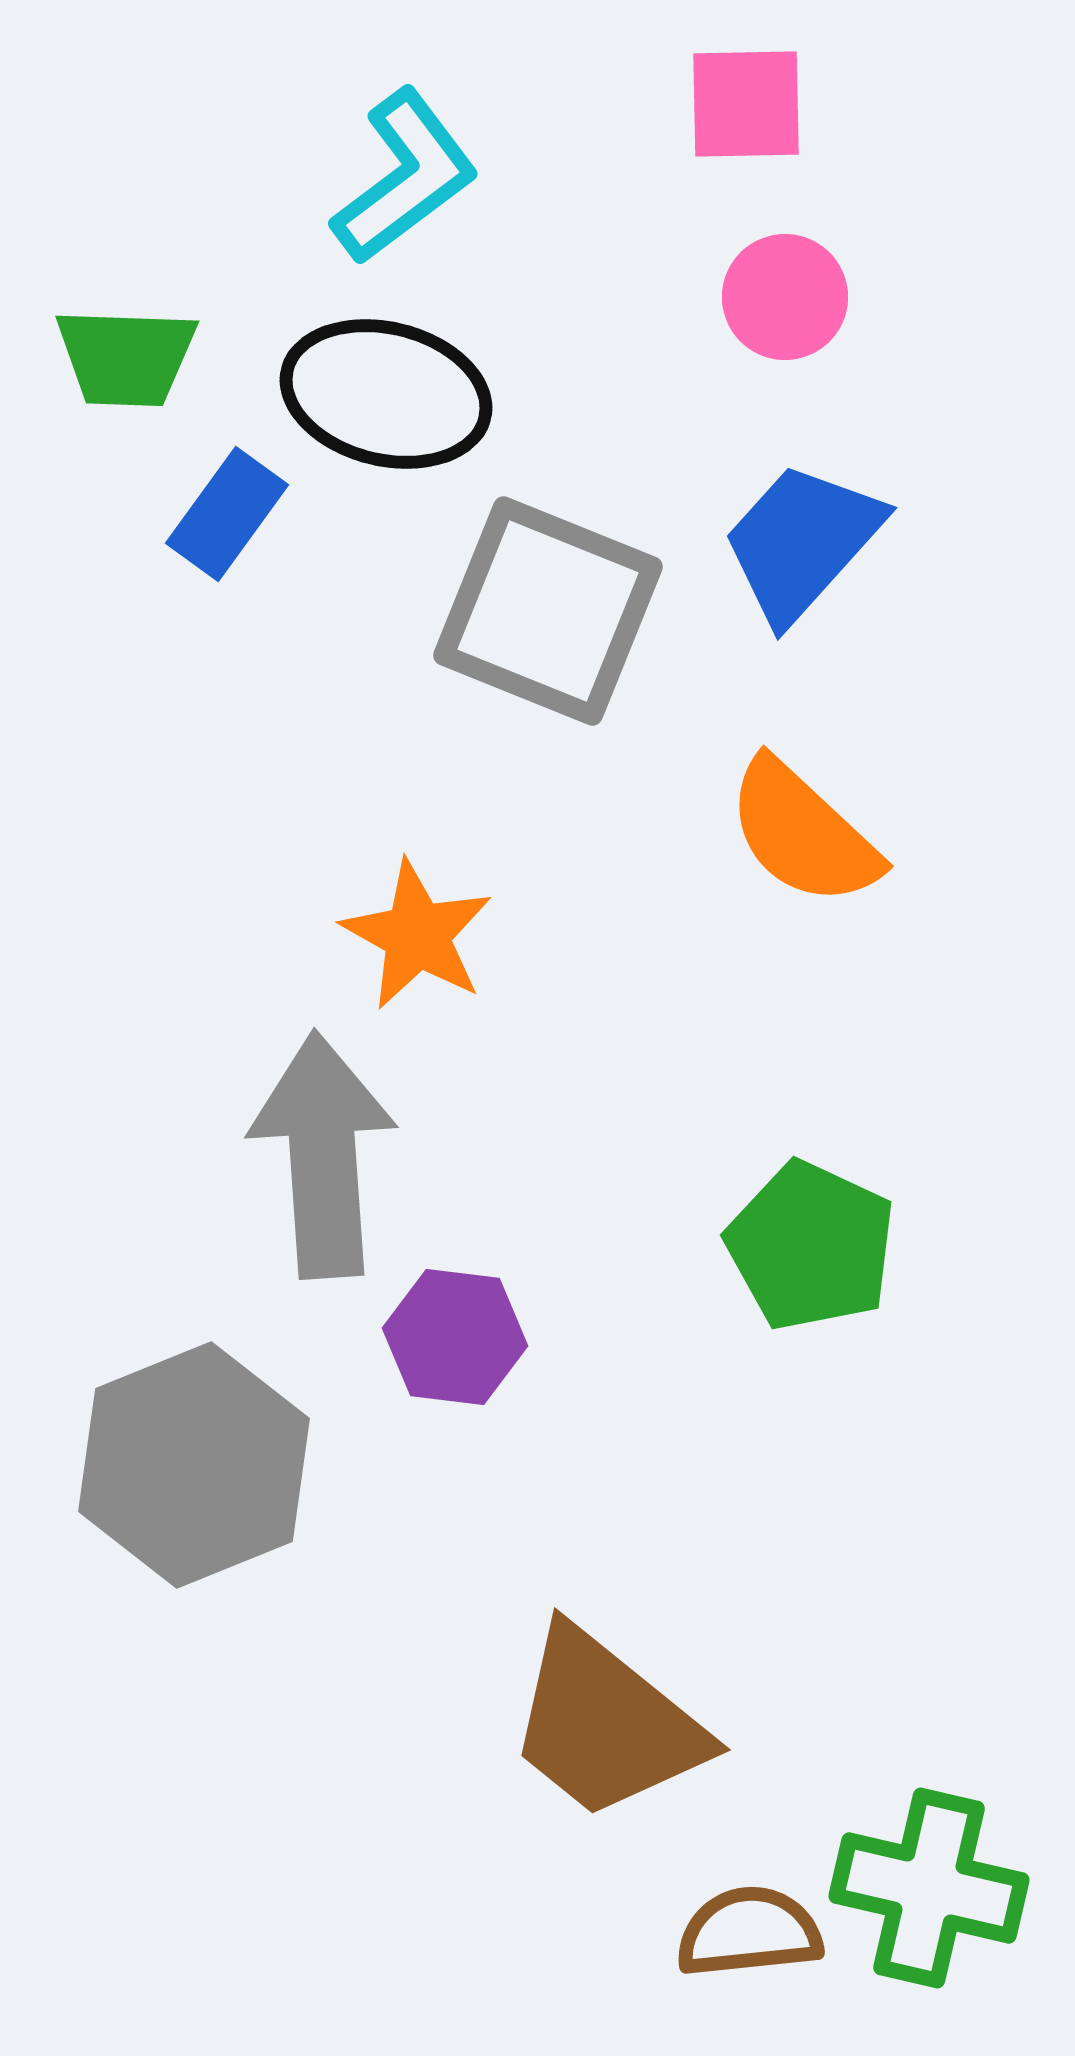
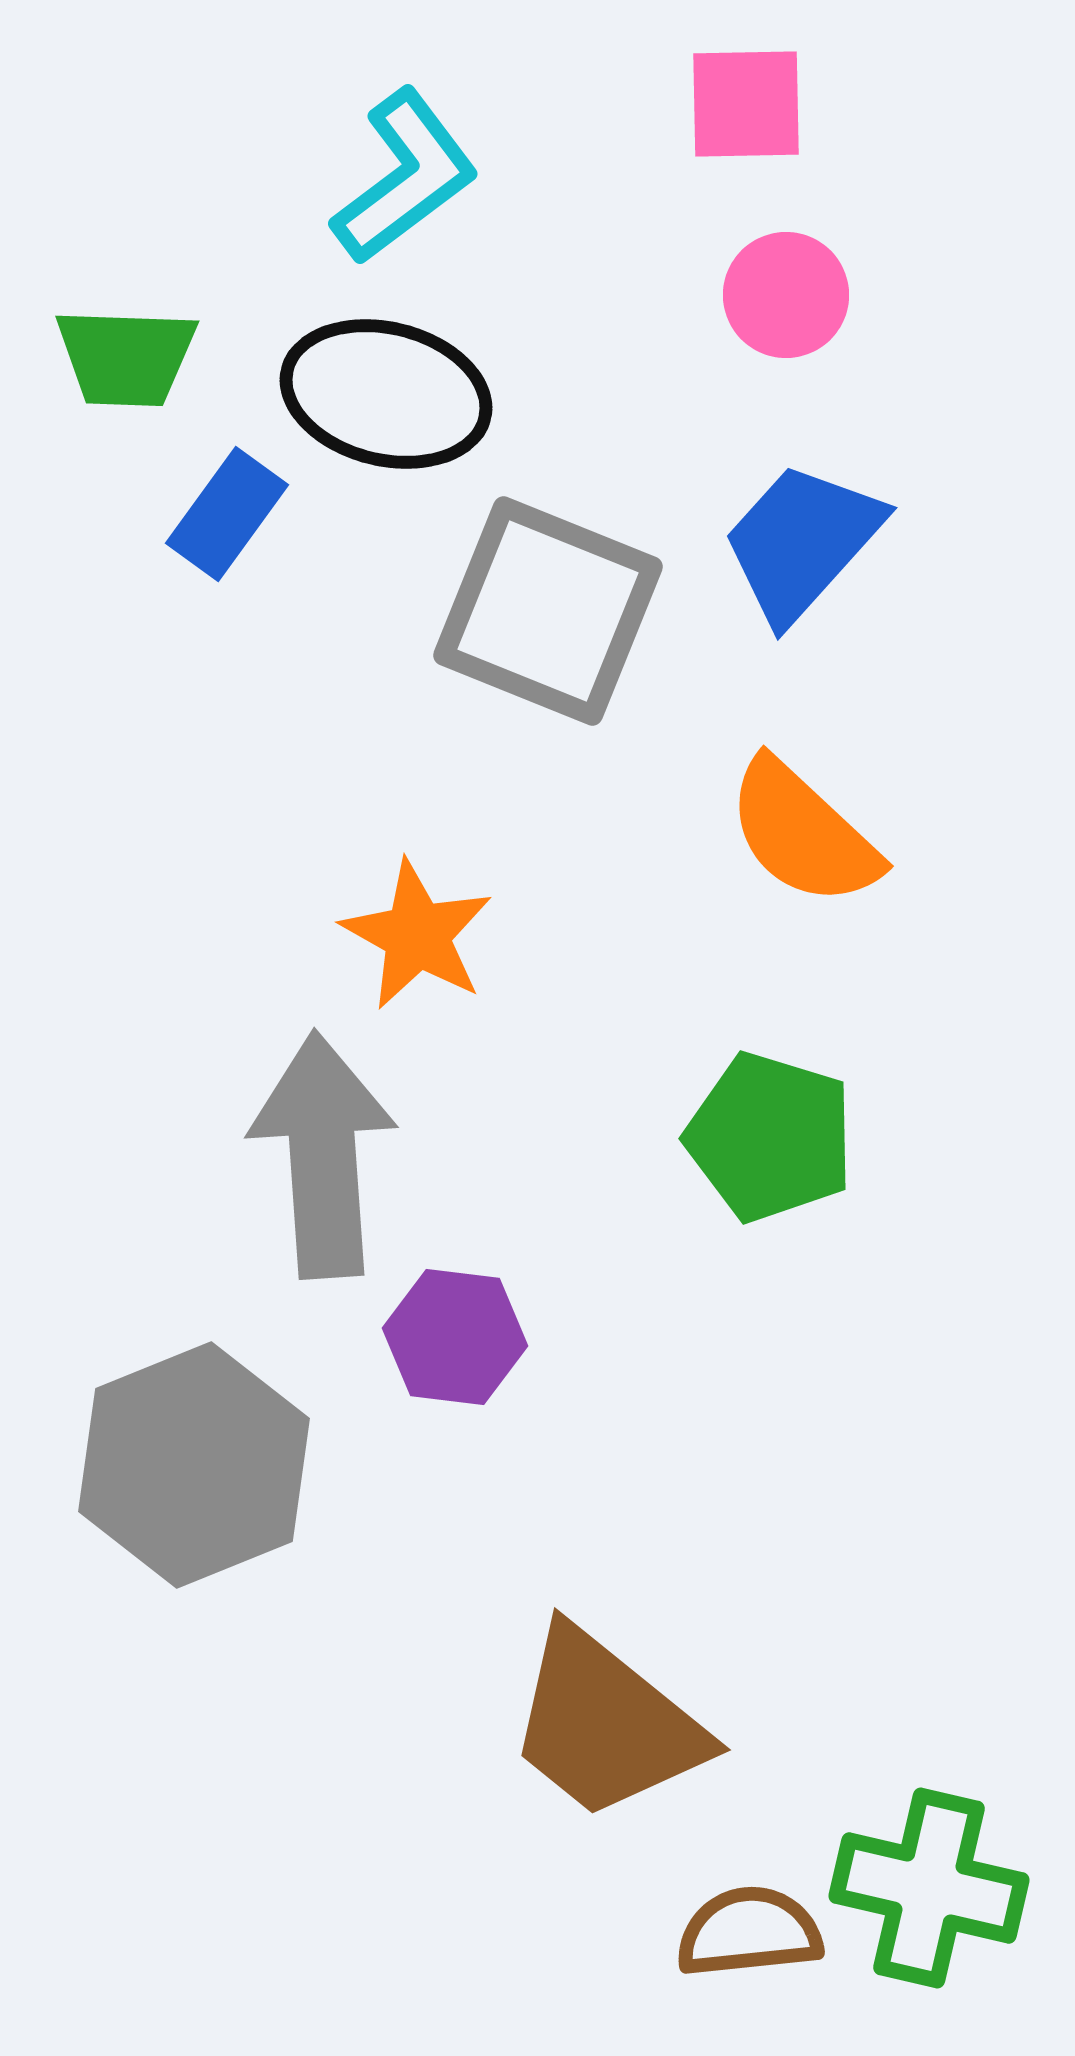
pink circle: moved 1 px right, 2 px up
green pentagon: moved 41 px left, 109 px up; rotated 8 degrees counterclockwise
